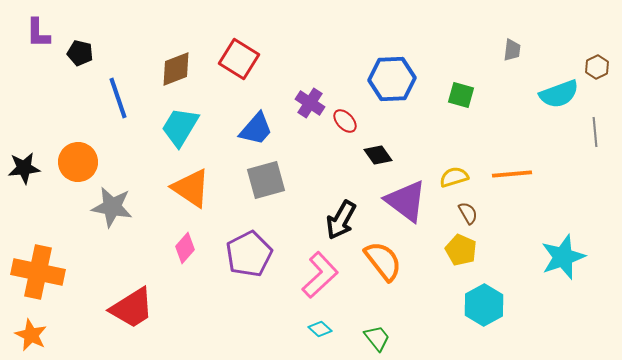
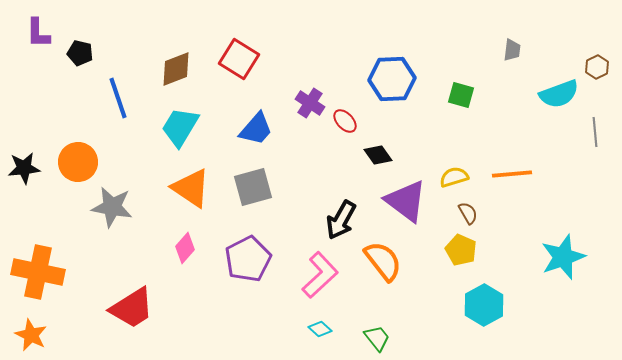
gray square: moved 13 px left, 7 px down
purple pentagon: moved 1 px left, 5 px down
